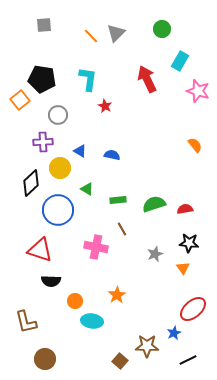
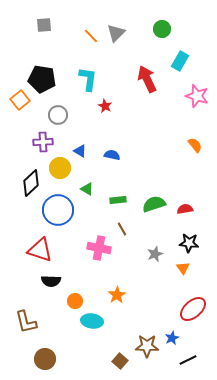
pink star: moved 1 px left, 5 px down
pink cross: moved 3 px right, 1 px down
blue star: moved 2 px left, 5 px down
